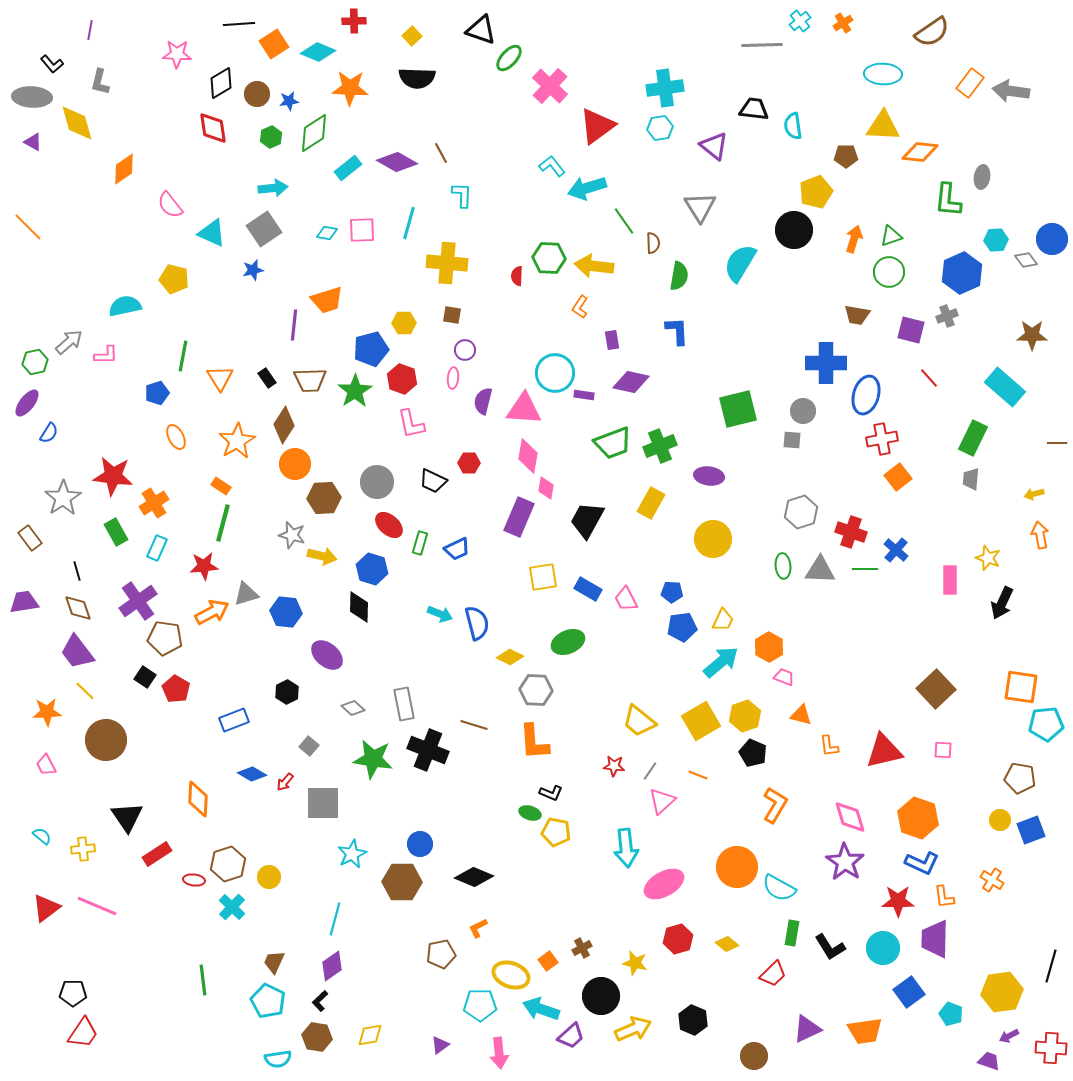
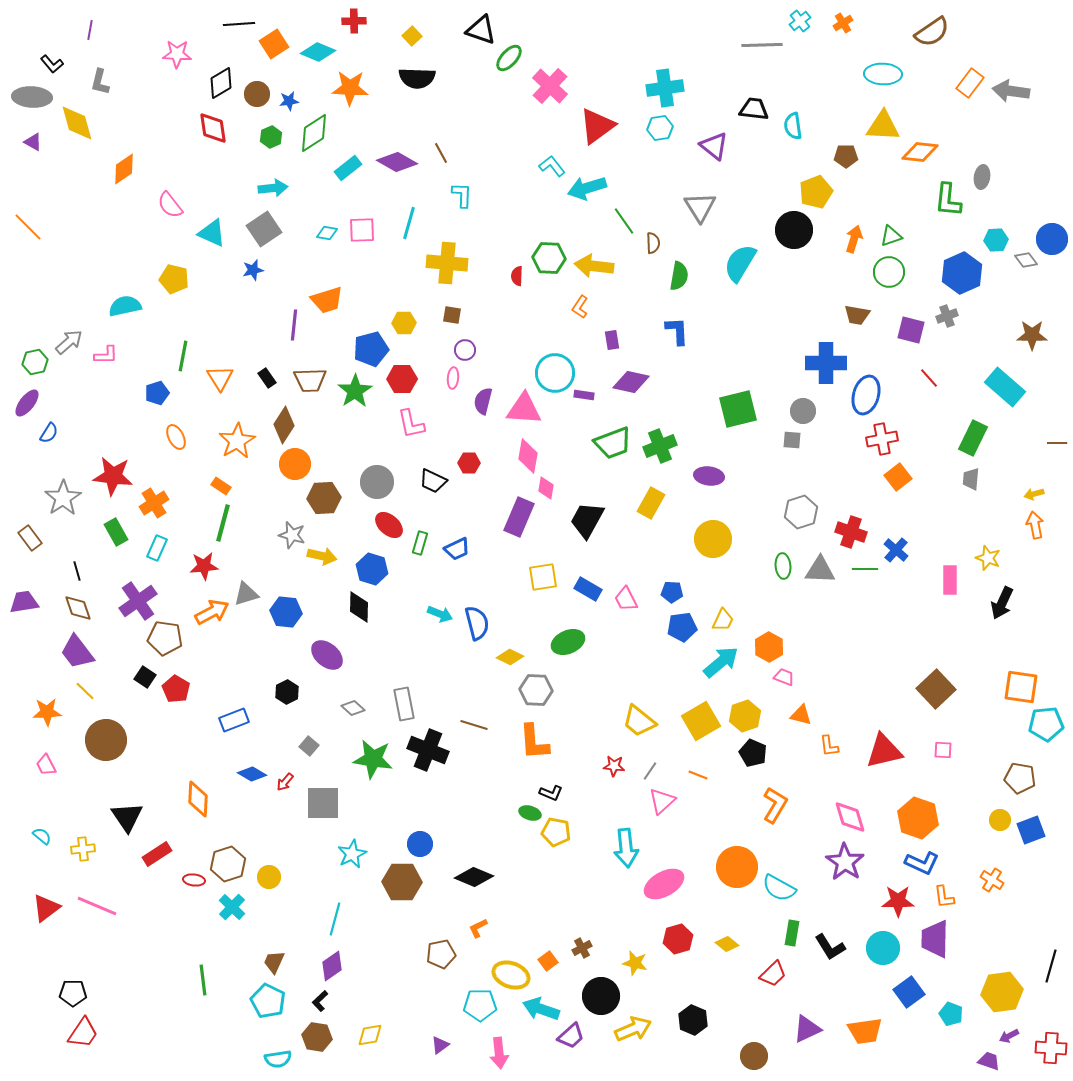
red hexagon at (402, 379): rotated 20 degrees counterclockwise
orange arrow at (1040, 535): moved 5 px left, 10 px up
